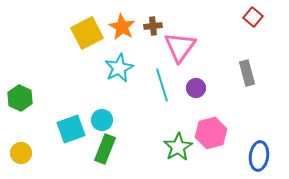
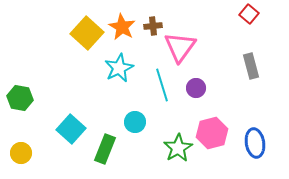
red square: moved 4 px left, 3 px up
yellow square: rotated 20 degrees counterclockwise
gray rectangle: moved 4 px right, 7 px up
green hexagon: rotated 15 degrees counterclockwise
cyan circle: moved 33 px right, 2 px down
cyan square: rotated 28 degrees counterclockwise
pink hexagon: moved 1 px right
green star: moved 1 px down
blue ellipse: moved 4 px left, 13 px up; rotated 16 degrees counterclockwise
